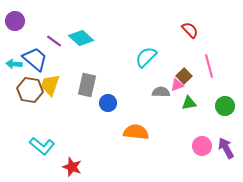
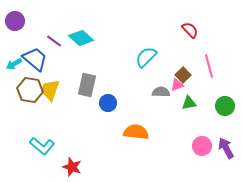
cyan arrow: rotated 35 degrees counterclockwise
brown square: moved 1 px left, 1 px up
yellow trapezoid: moved 5 px down
